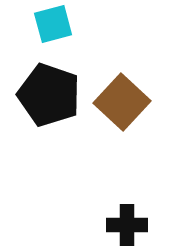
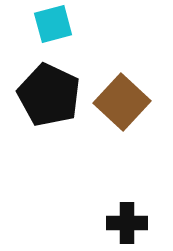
black pentagon: rotated 6 degrees clockwise
black cross: moved 2 px up
